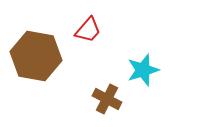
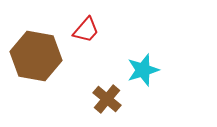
red trapezoid: moved 2 px left
brown cross: rotated 12 degrees clockwise
